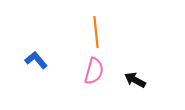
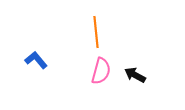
pink semicircle: moved 7 px right
black arrow: moved 5 px up
